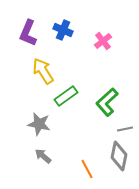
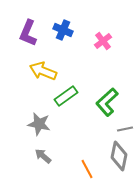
yellow arrow: rotated 36 degrees counterclockwise
